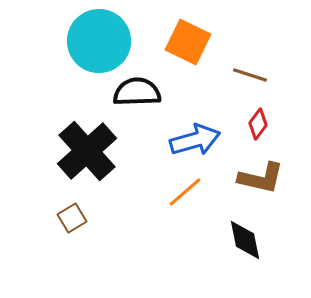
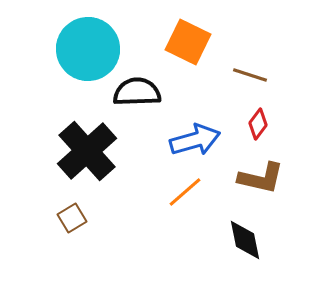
cyan circle: moved 11 px left, 8 px down
